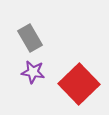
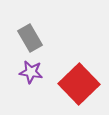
purple star: moved 2 px left
